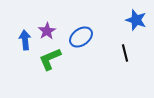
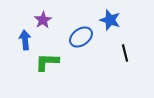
blue star: moved 26 px left
purple star: moved 4 px left, 11 px up
green L-shape: moved 3 px left, 3 px down; rotated 25 degrees clockwise
